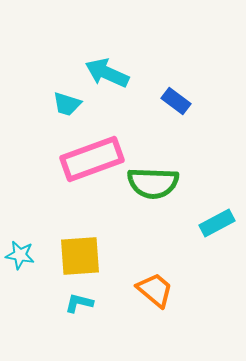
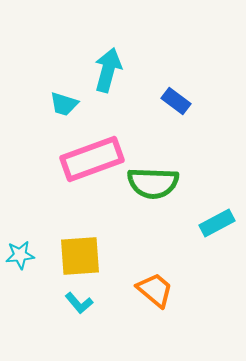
cyan arrow: moved 1 px right, 3 px up; rotated 81 degrees clockwise
cyan trapezoid: moved 3 px left
cyan star: rotated 16 degrees counterclockwise
cyan L-shape: rotated 144 degrees counterclockwise
